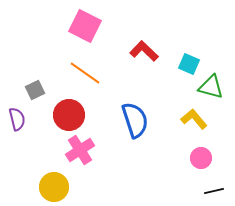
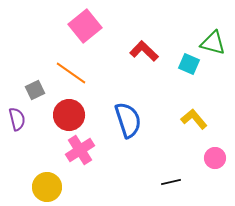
pink square: rotated 24 degrees clockwise
orange line: moved 14 px left
green triangle: moved 2 px right, 44 px up
blue semicircle: moved 7 px left
pink circle: moved 14 px right
yellow circle: moved 7 px left
black line: moved 43 px left, 9 px up
